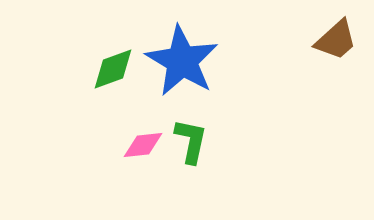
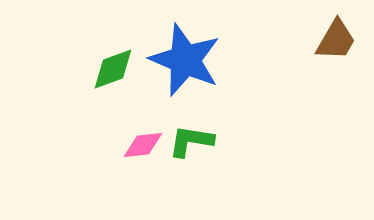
brown trapezoid: rotated 18 degrees counterclockwise
blue star: moved 3 px right, 1 px up; rotated 8 degrees counterclockwise
green L-shape: rotated 93 degrees counterclockwise
